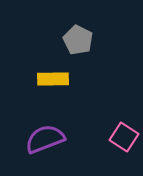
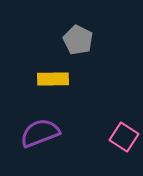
purple semicircle: moved 5 px left, 6 px up
